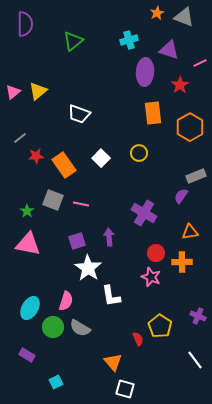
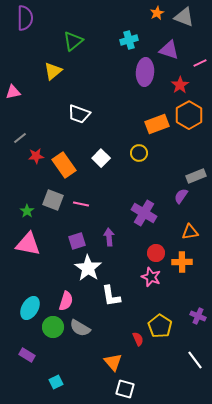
purple semicircle at (25, 24): moved 6 px up
yellow triangle at (38, 91): moved 15 px right, 20 px up
pink triangle at (13, 92): rotated 28 degrees clockwise
orange rectangle at (153, 113): moved 4 px right, 11 px down; rotated 75 degrees clockwise
orange hexagon at (190, 127): moved 1 px left, 12 px up
